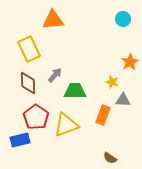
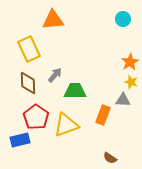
yellow star: moved 19 px right
